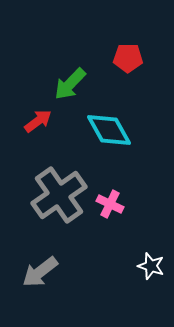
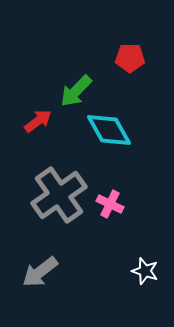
red pentagon: moved 2 px right
green arrow: moved 6 px right, 7 px down
white star: moved 6 px left, 5 px down
